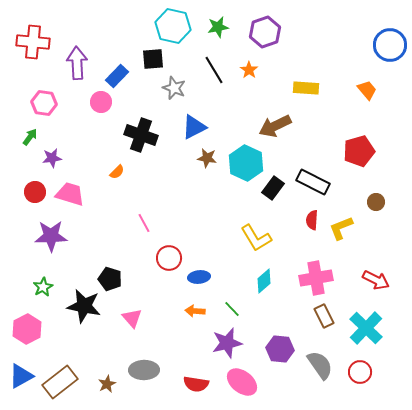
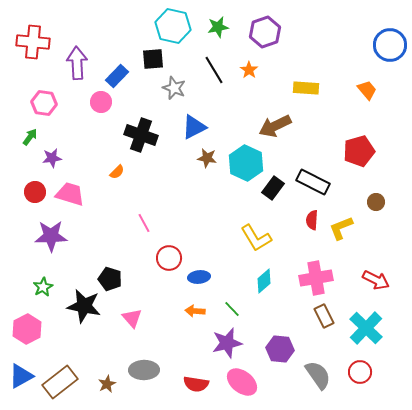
gray semicircle at (320, 365): moved 2 px left, 10 px down
